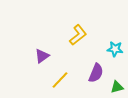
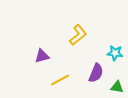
cyan star: moved 4 px down
purple triangle: rotated 21 degrees clockwise
yellow line: rotated 18 degrees clockwise
green triangle: rotated 24 degrees clockwise
